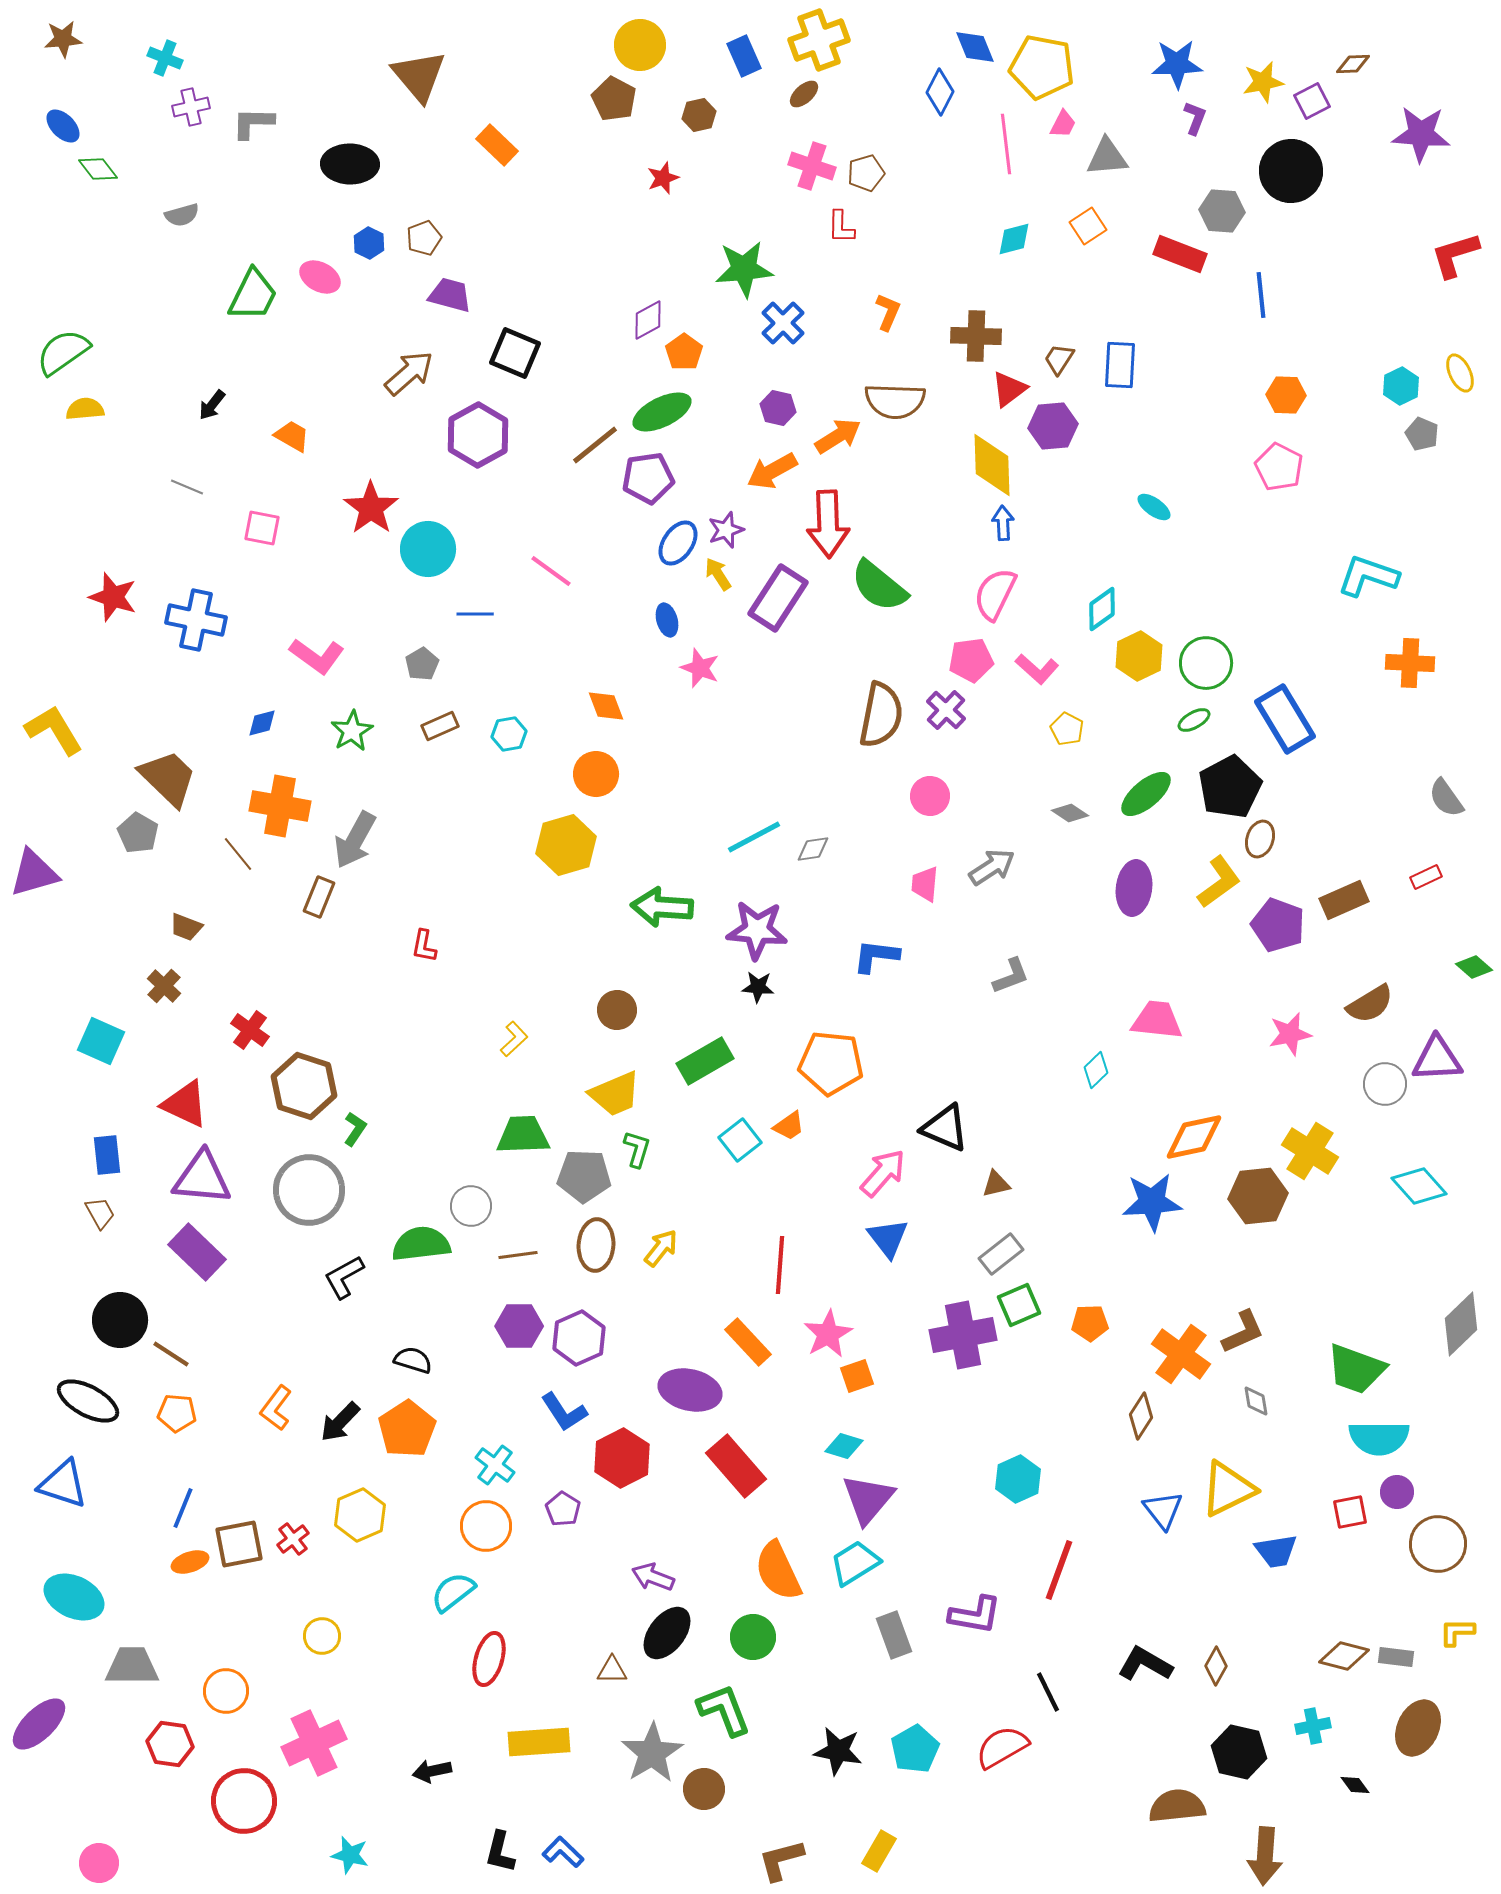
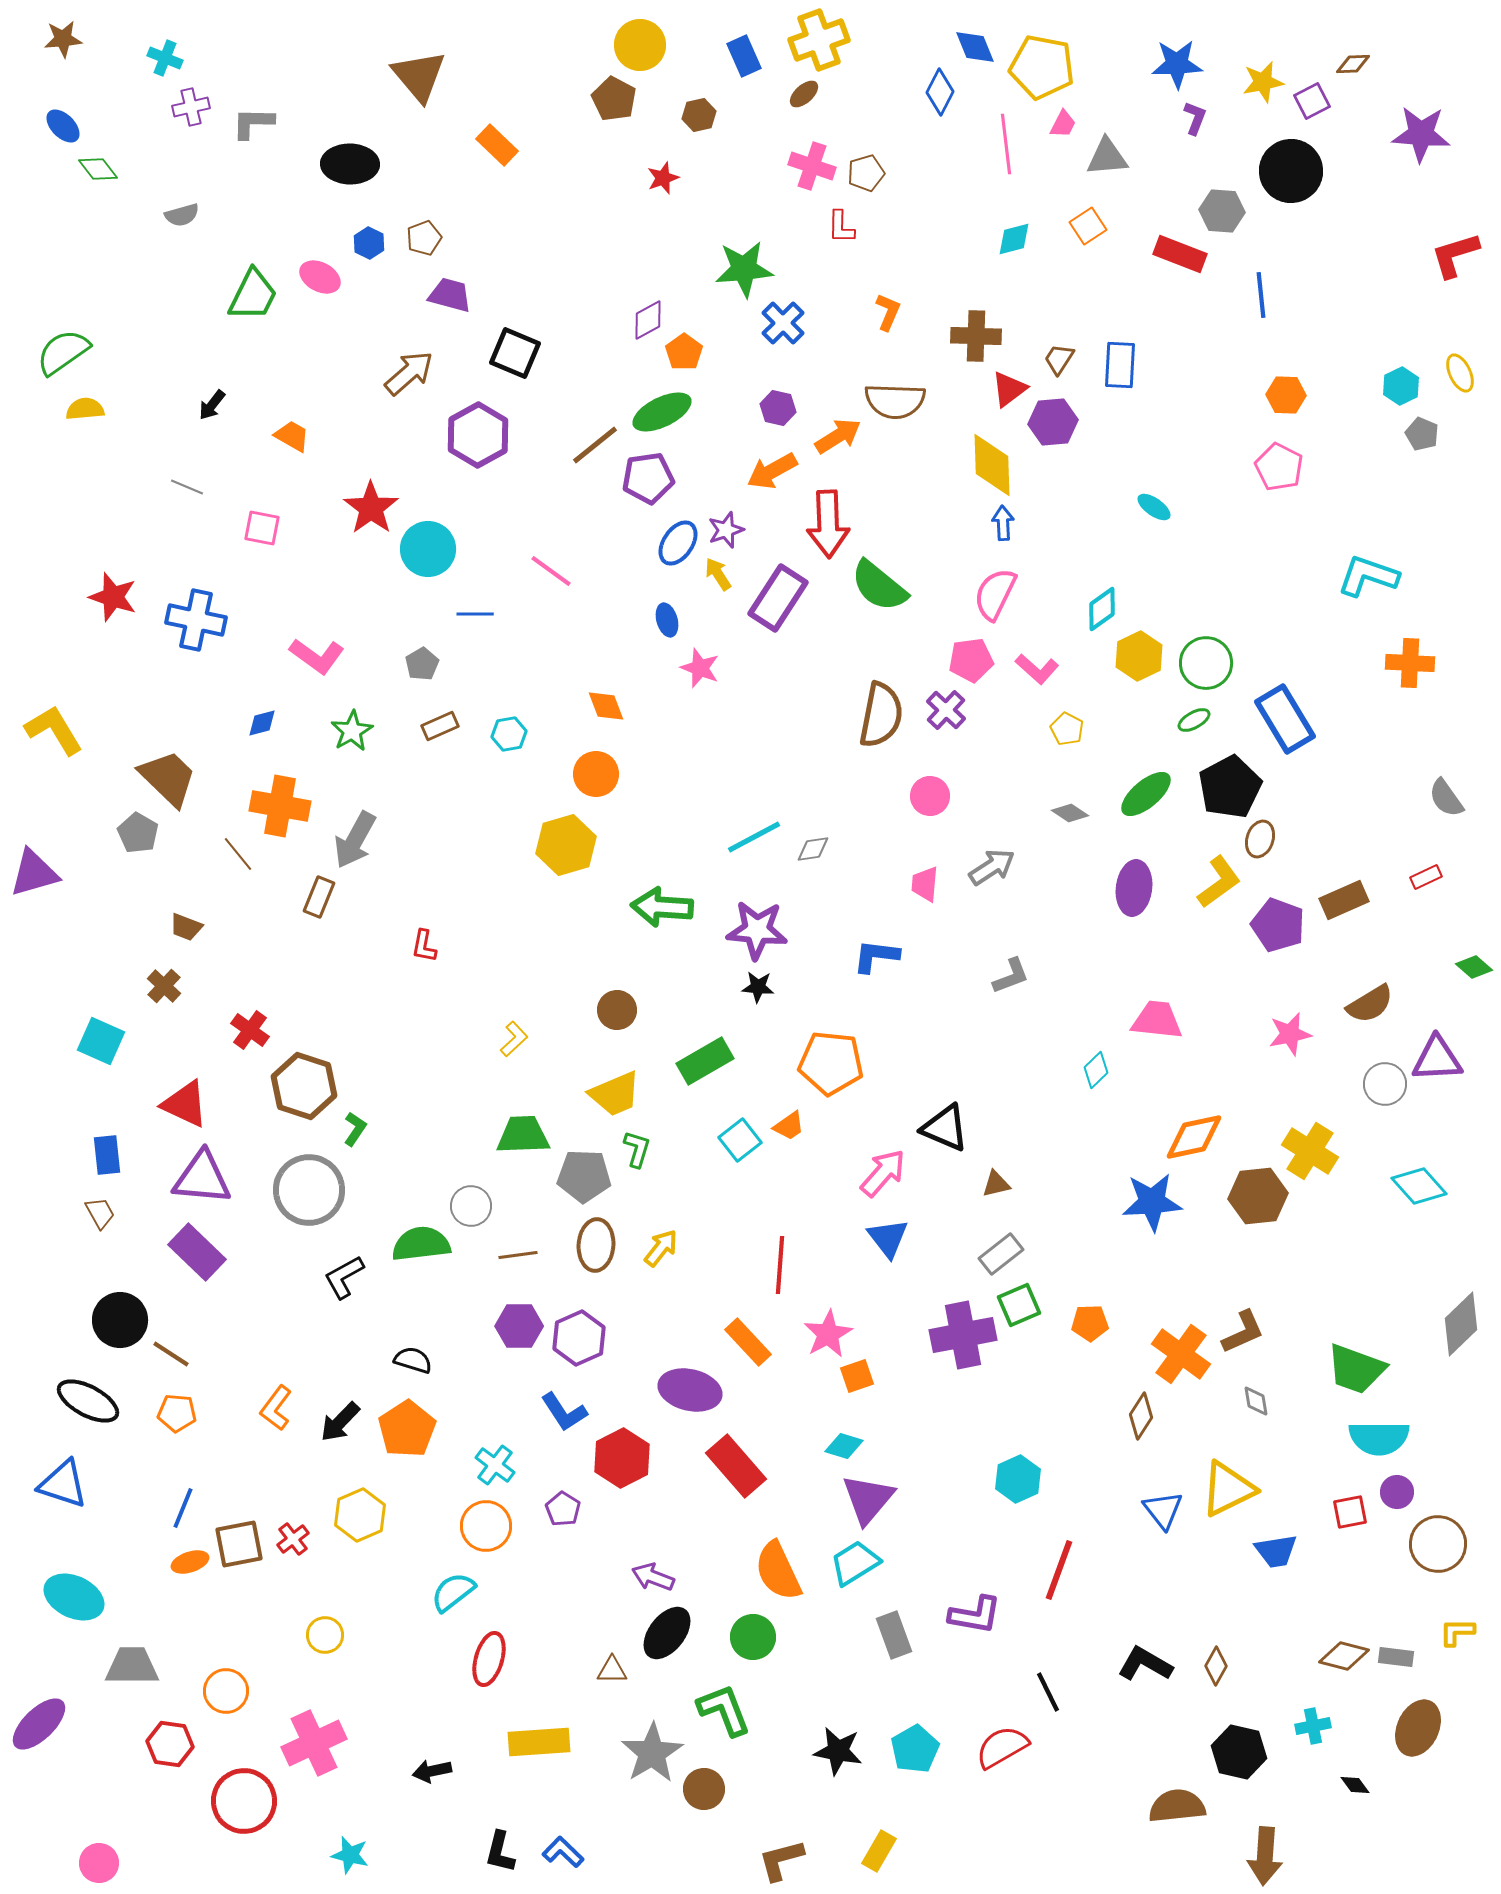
purple hexagon at (1053, 426): moved 4 px up
yellow circle at (322, 1636): moved 3 px right, 1 px up
